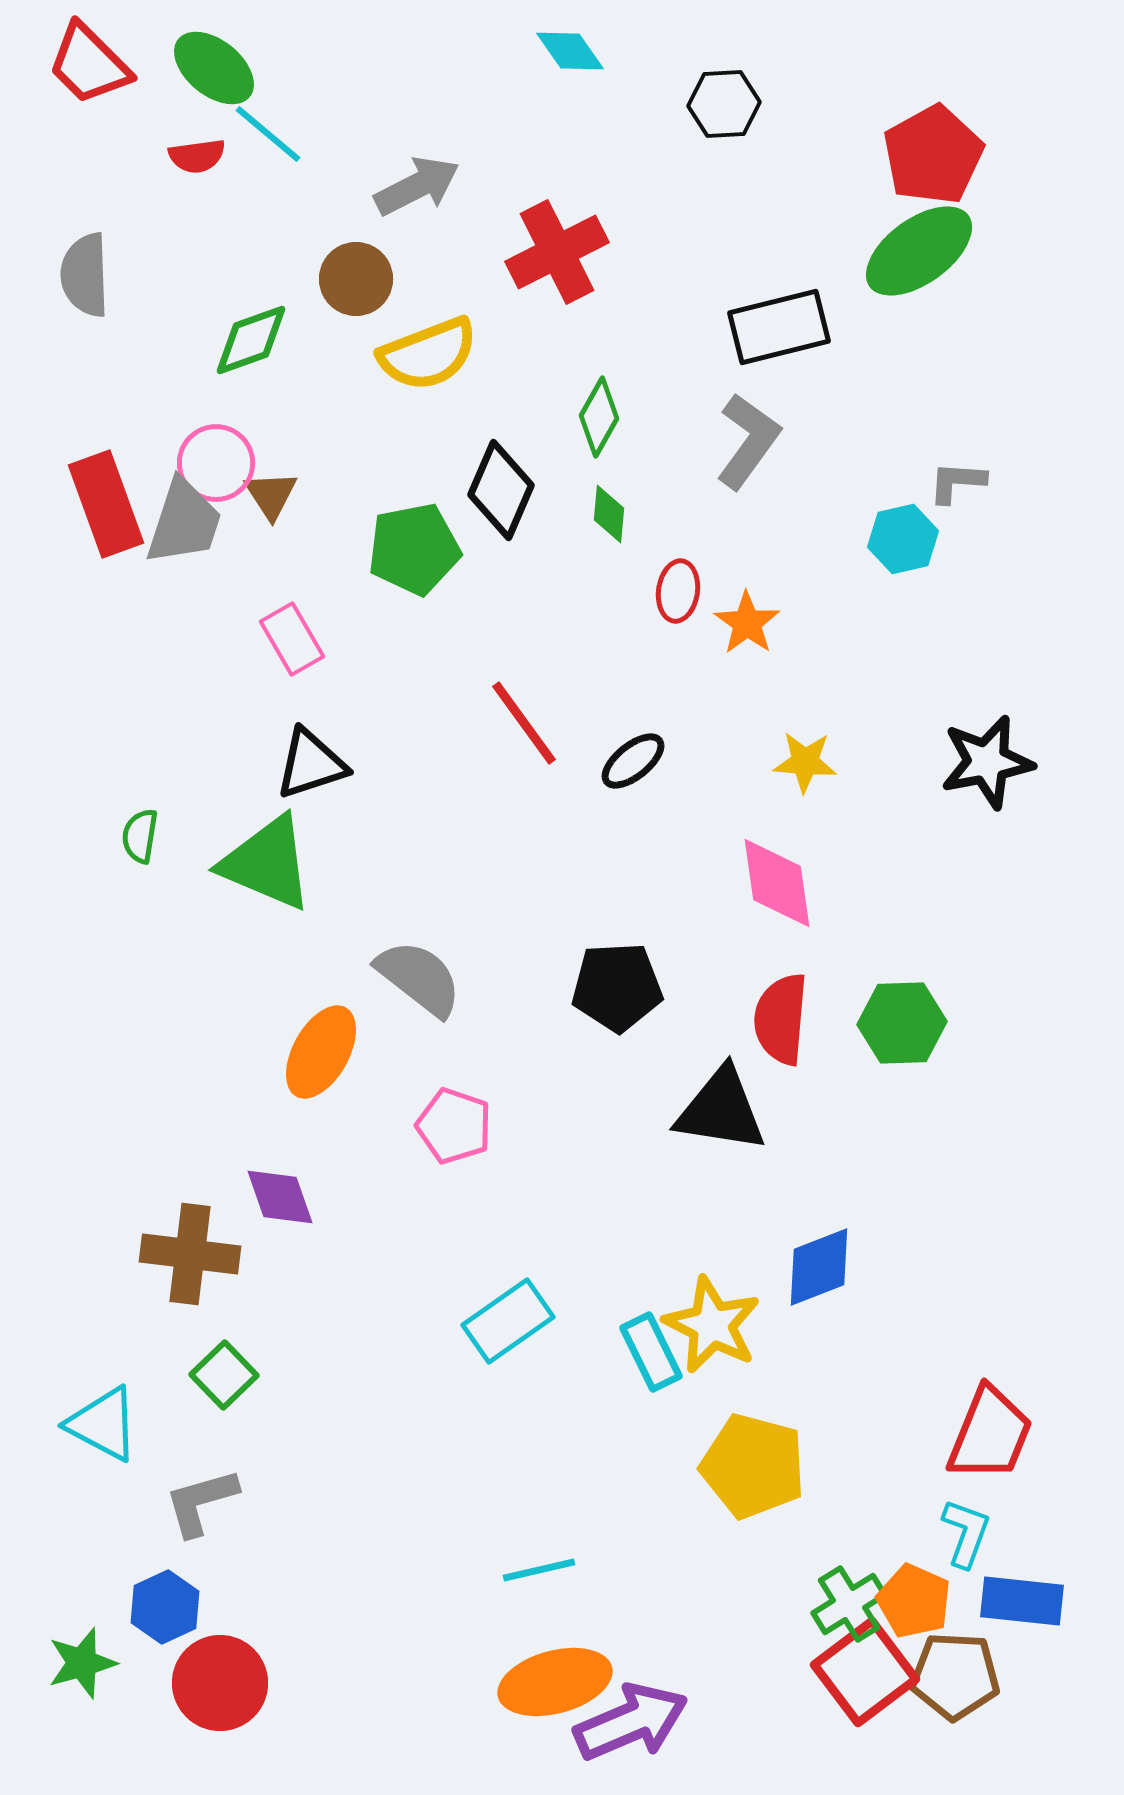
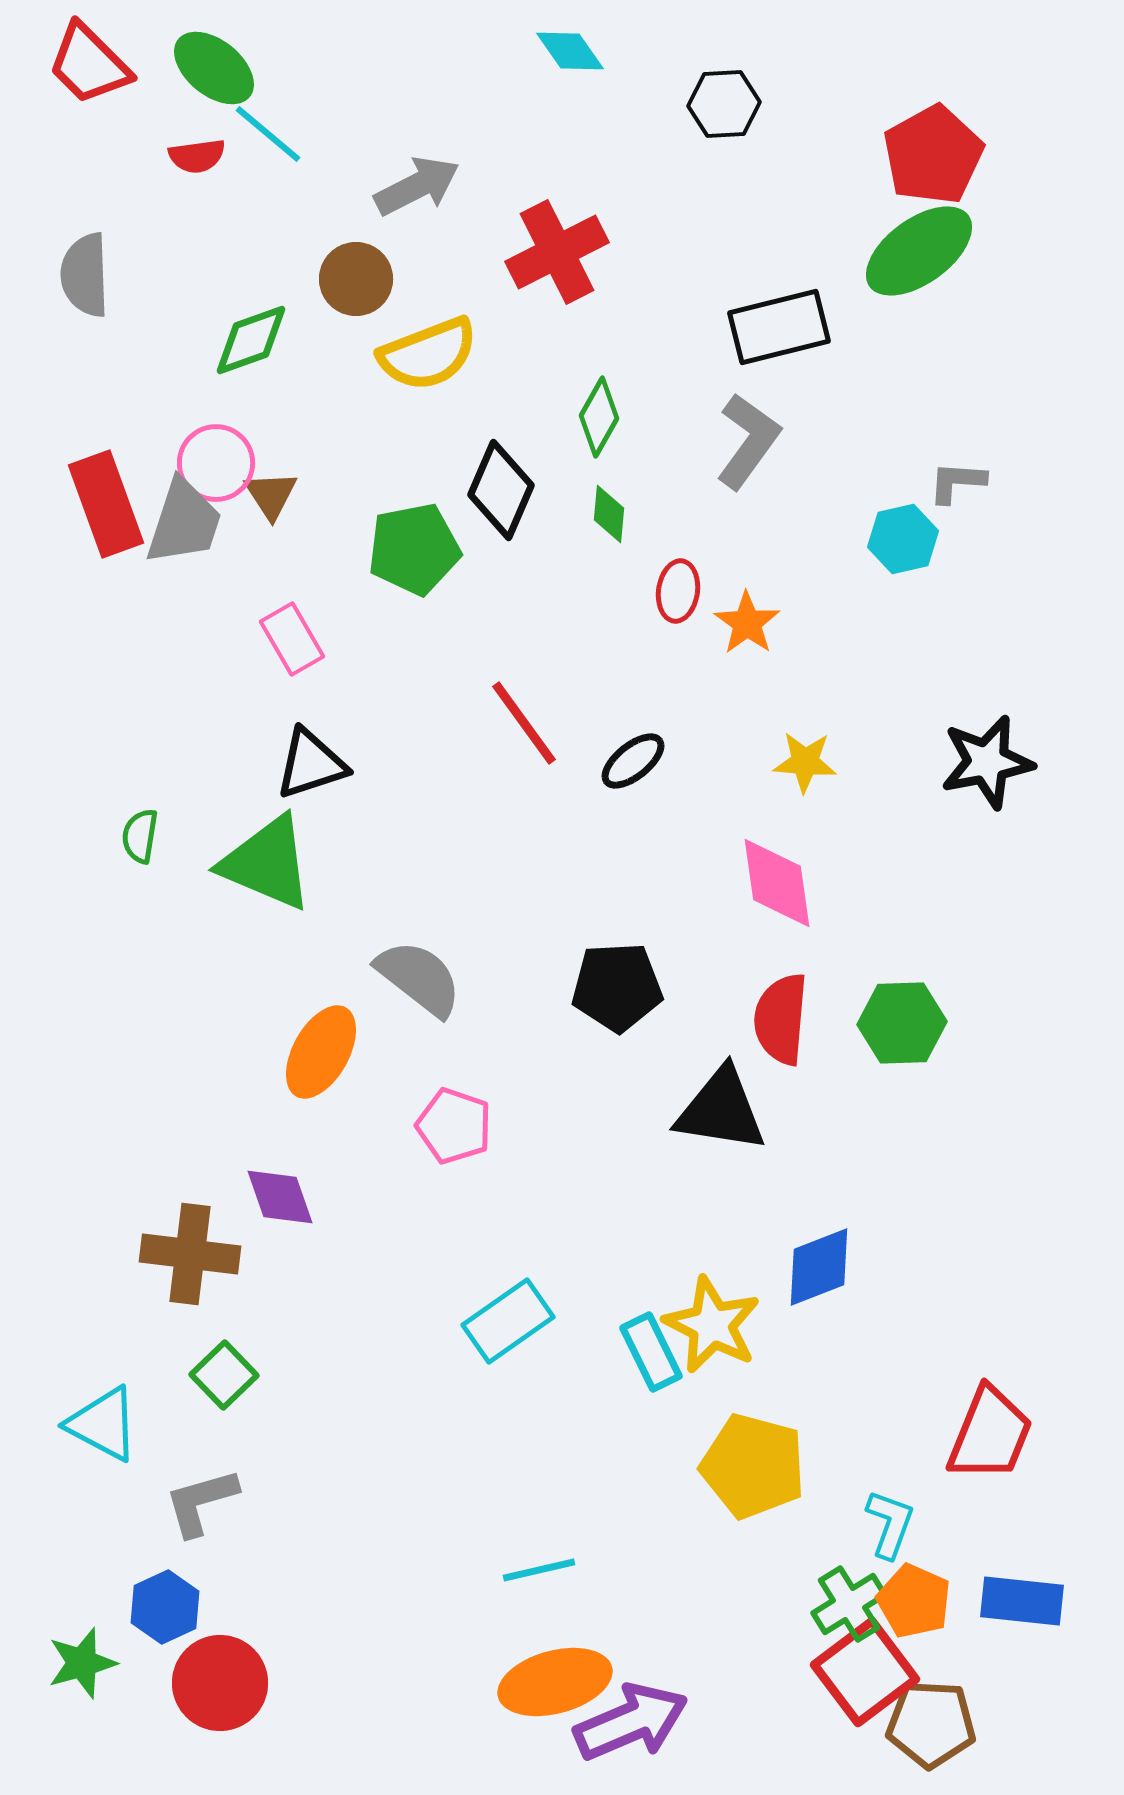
cyan L-shape at (966, 1533): moved 76 px left, 9 px up
brown pentagon at (955, 1676): moved 24 px left, 48 px down
